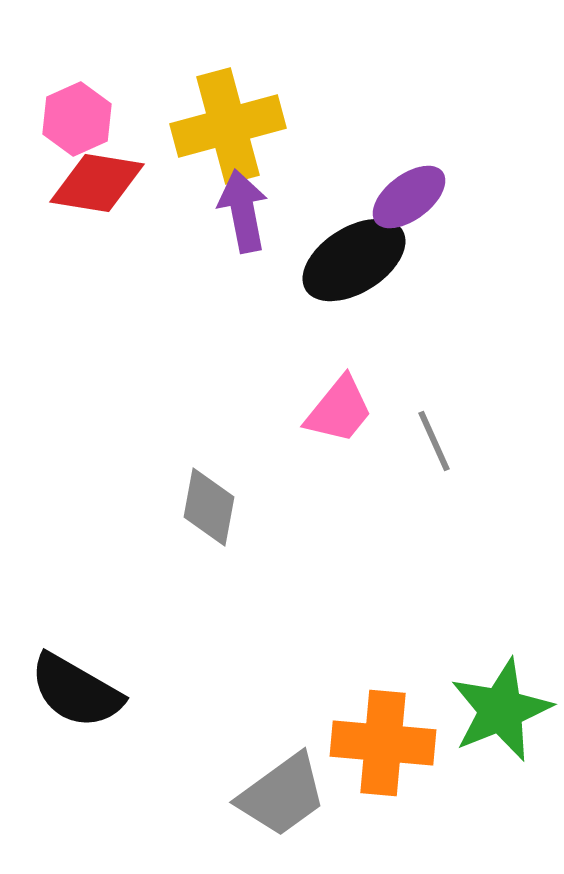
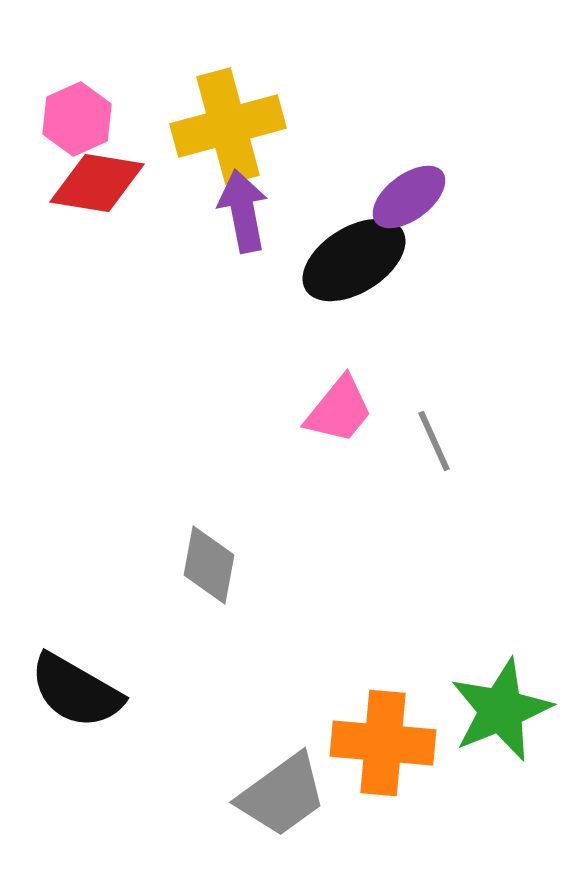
gray diamond: moved 58 px down
